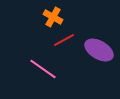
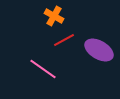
orange cross: moved 1 px right, 1 px up
